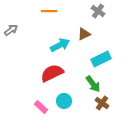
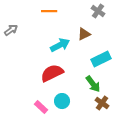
cyan circle: moved 2 px left
